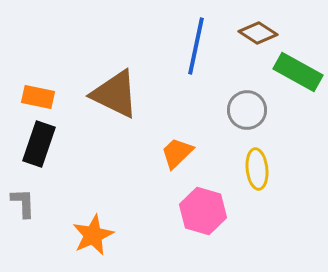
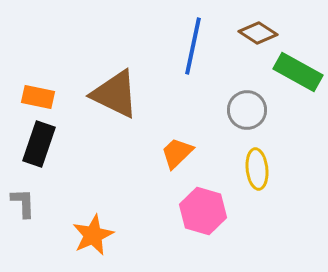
blue line: moved 3 px left
